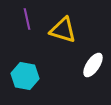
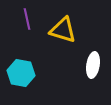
white ellipse: rotated 25 degrees counterclockwise
cyan hexagon: moved 4 px left, 3 px up
